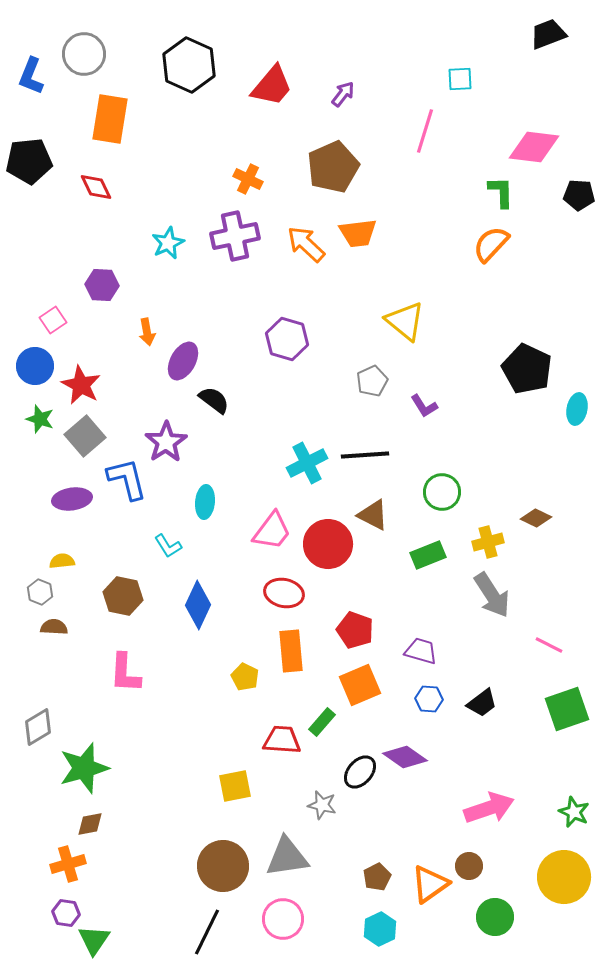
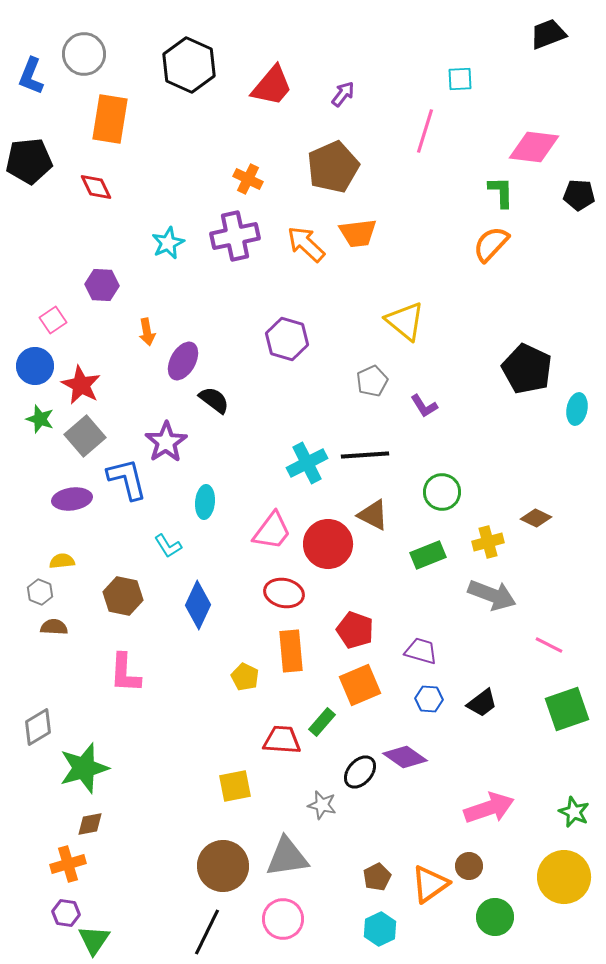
gray arrow at (492, 595): rotated 36 degrees counterclockwise
